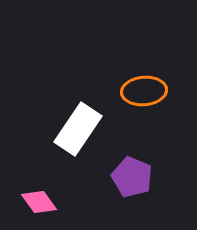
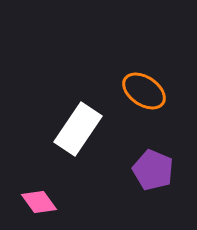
orange ellipse: rotated 39 degrees clockwise
purple pentagon: moved 21 px right, 7 px up
